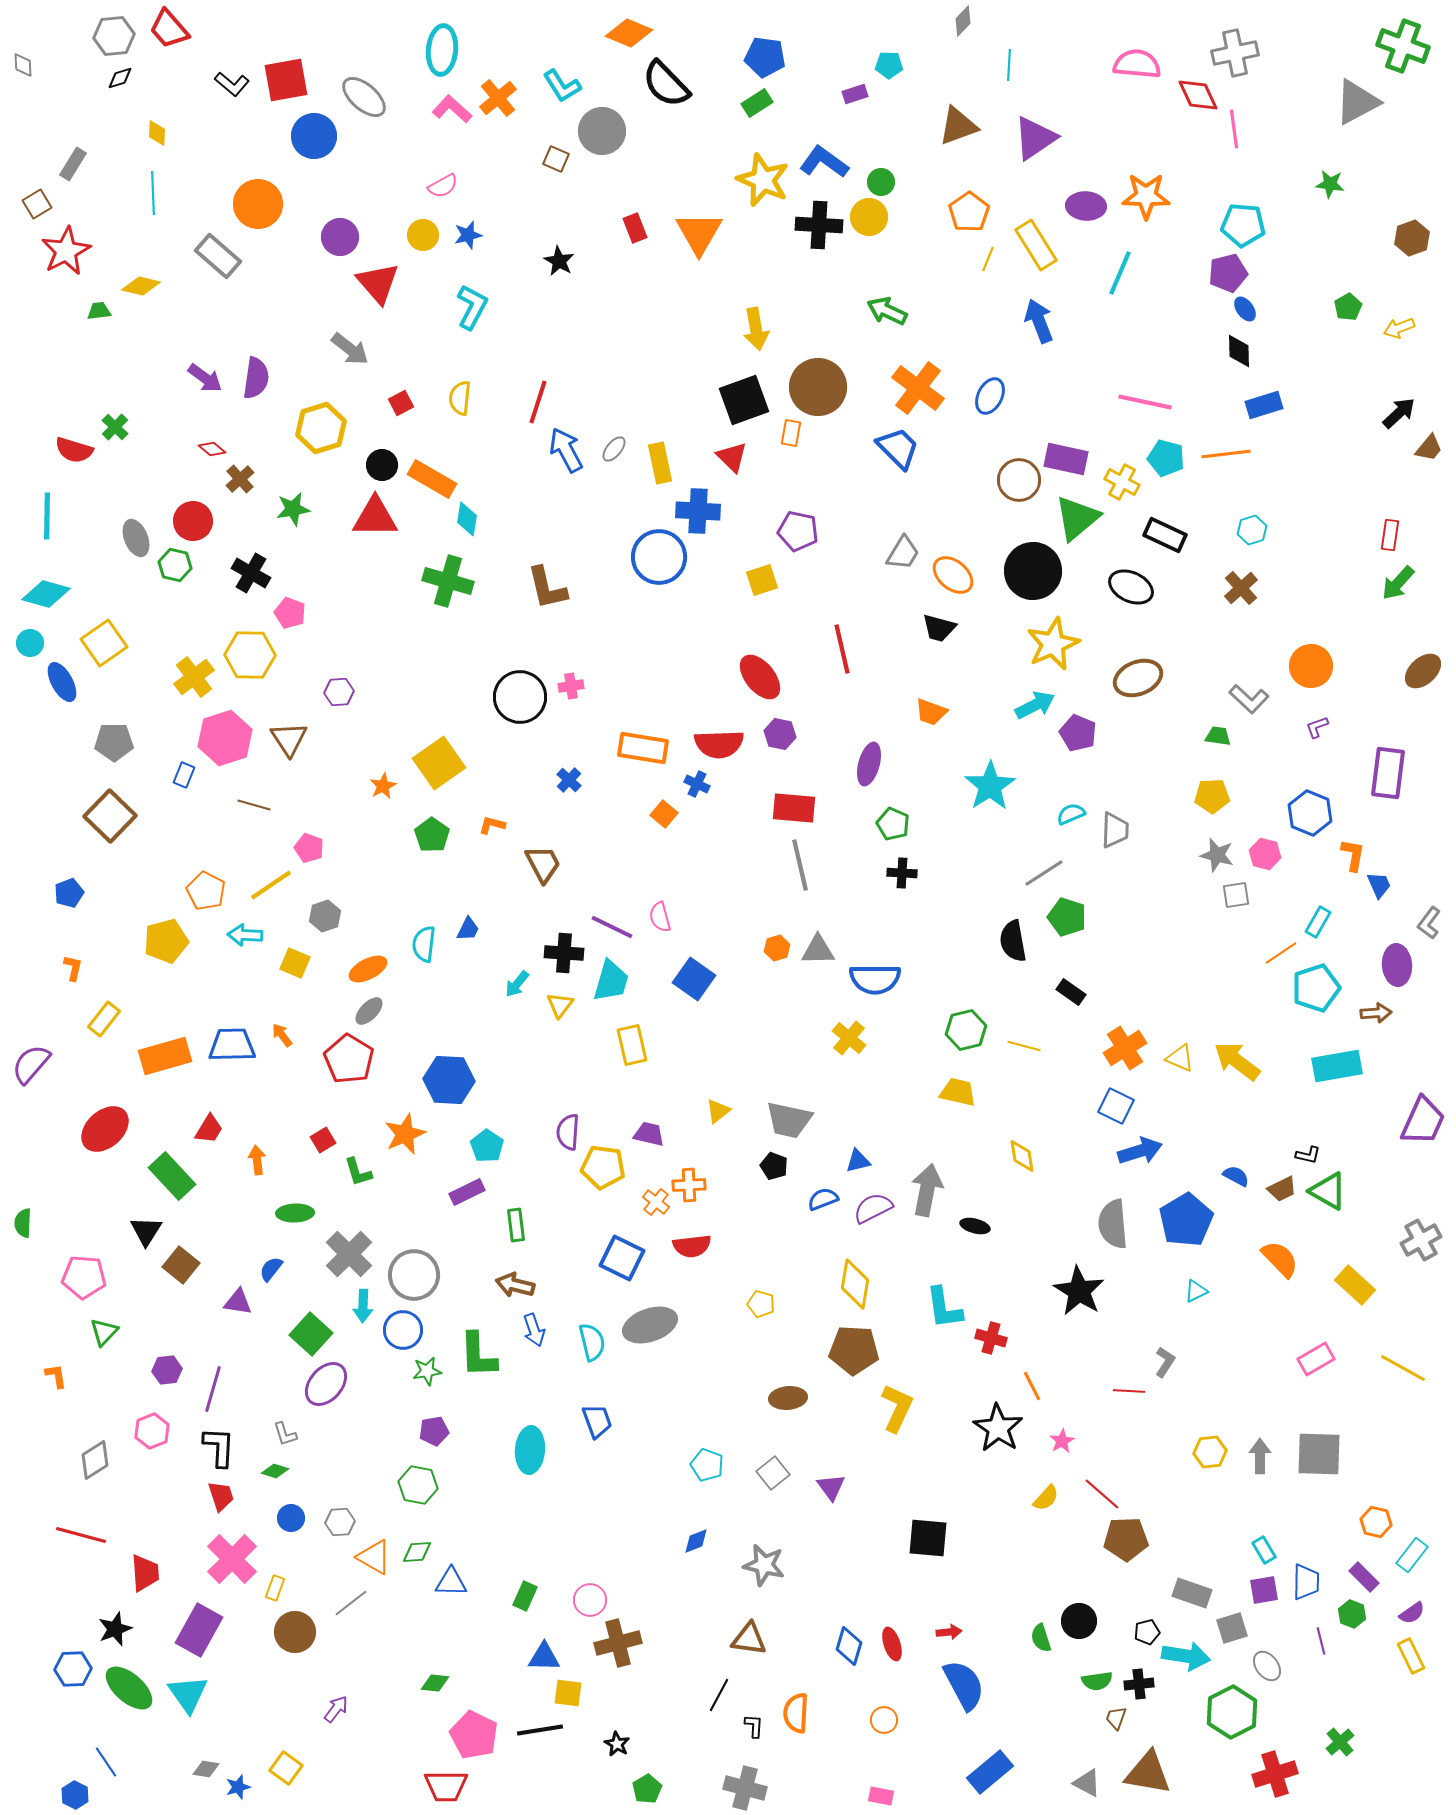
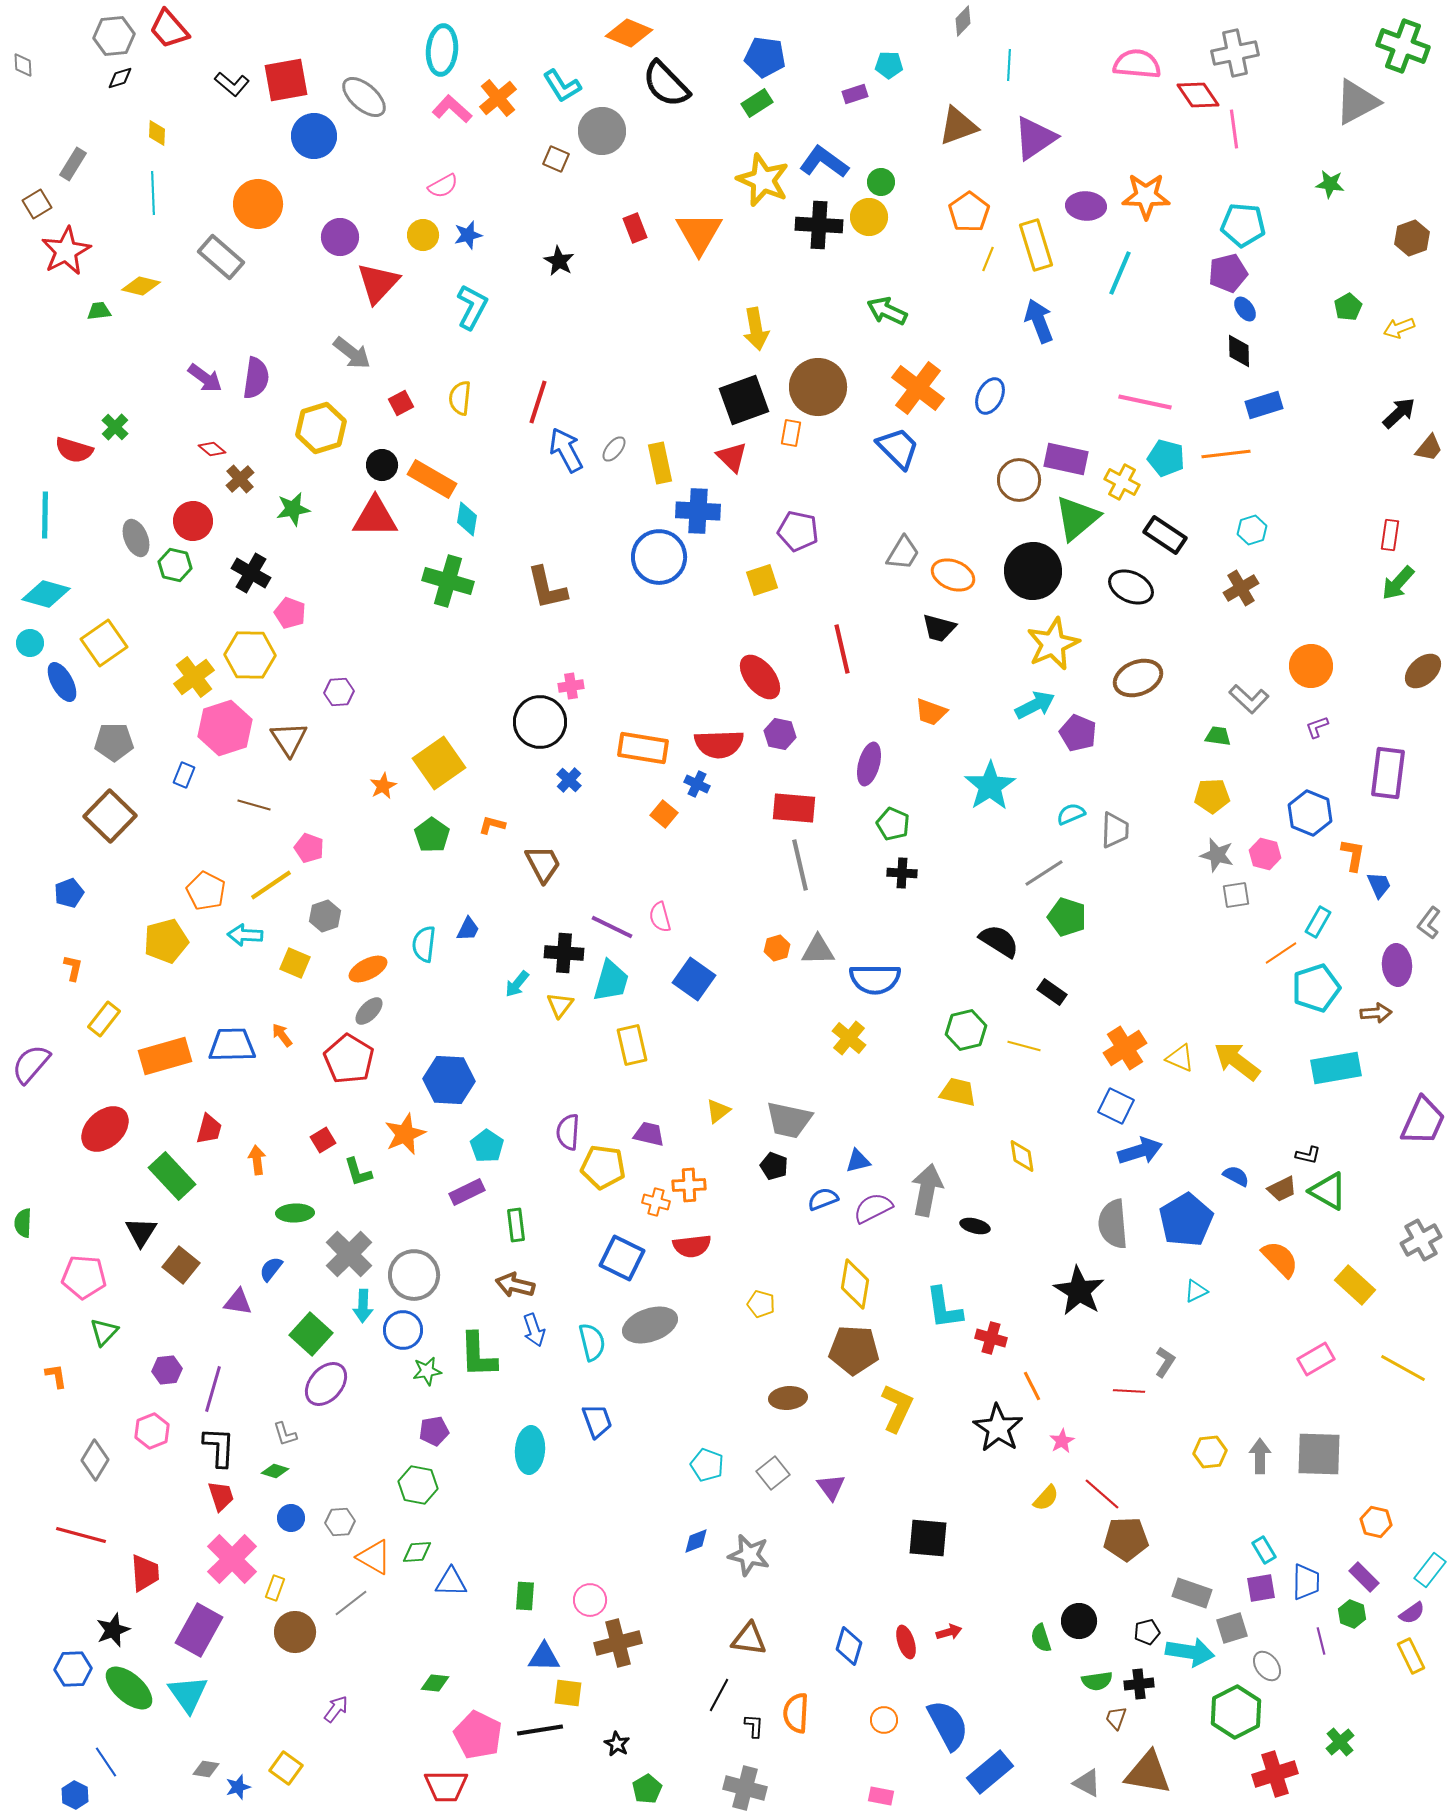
red diamond at (1198, 95): rotated 9 degrees counterclockwise
yellow rectangle at (1036, 245): rotated 15 degrees clockwise
gray rectangle at (218, 256): moved 3 px right, 1 px down
red triangle at (378, 283): rotated 24 degrees clockwise
gray arrow at (350, 349): moved 2 px right, 4 px down
cyan line at (47, 516): moved 2 px left, 1 px up
black rectangle at (1165, 535): rotated 9 degrees clockwise
orange ellipse at (953, 575): rotated 18 degrees counterclockwise
brown cross at (1241, 588): rotated 12 degrees clockwise
black circle at (520, 697): moved 20 px right, 25 px down
pink hexagon at (225, 738): moved 10 px up
black semicircle at (1013, 941): moved 14 px left; rotated 132 degrees clockwise
black rectangle at (1071, 992): moved 19 px left
cyan rectangle at (1337, 1066): moved 1 px left, 2 px down
red trapezoid at (209, 1129): rotated 16 degrees counterclockwise
orange cross at (656, 1202): rotated 24 degrees counterclockwise
black triangle at (146, 1231): moved 5 px left, 1 px down
gray diamond at (95, 1460): rotated 27 degrees counterclockwise
cyan rectangle at (1412, 1555): moved 18 px right, 15 px down
gray star at (764, 1565): moved 15 px left, 10 px up
purple square at (1264, 1590): moved 3 px left, 2 px up
green rectangle at (525, 1596): rotated 20 degrees counterclockwise
black star at (115, 1629): moved 2 px left, 1 px down
red arrow at (949, 1632): rotated 10 degrees counterclockwise
red ellipse at (892, 1644): moved 14 px right, 2 px up
cyan arrow at (1186, 1656): moved 4 px right, 4 px up
blue semicircle at (964, 1685): moved 16 px left, 40 px down
green hexagon at (1232, 1712): moved 4 px right
pink pentagon at (474, 1735): moved 4 px right
